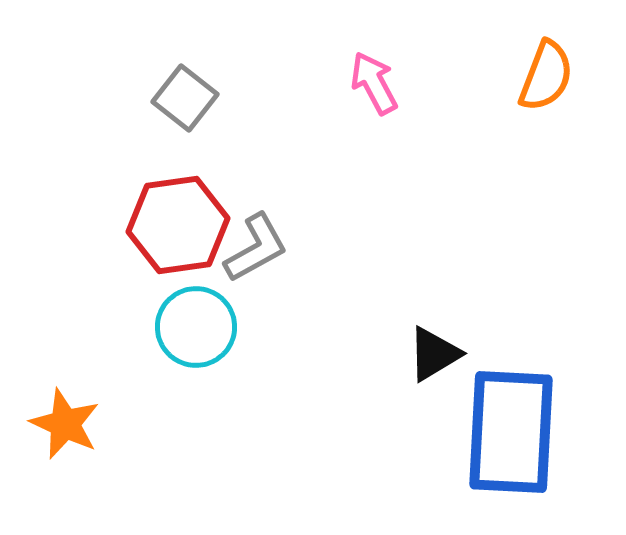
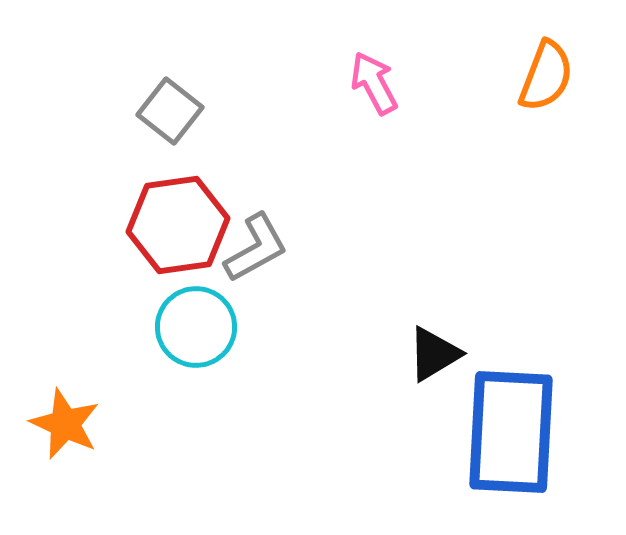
gray square: moved 15 px left, 13 px down
